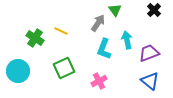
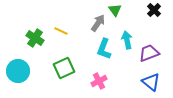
blue triangle: moved 1 px right, 1 px down
